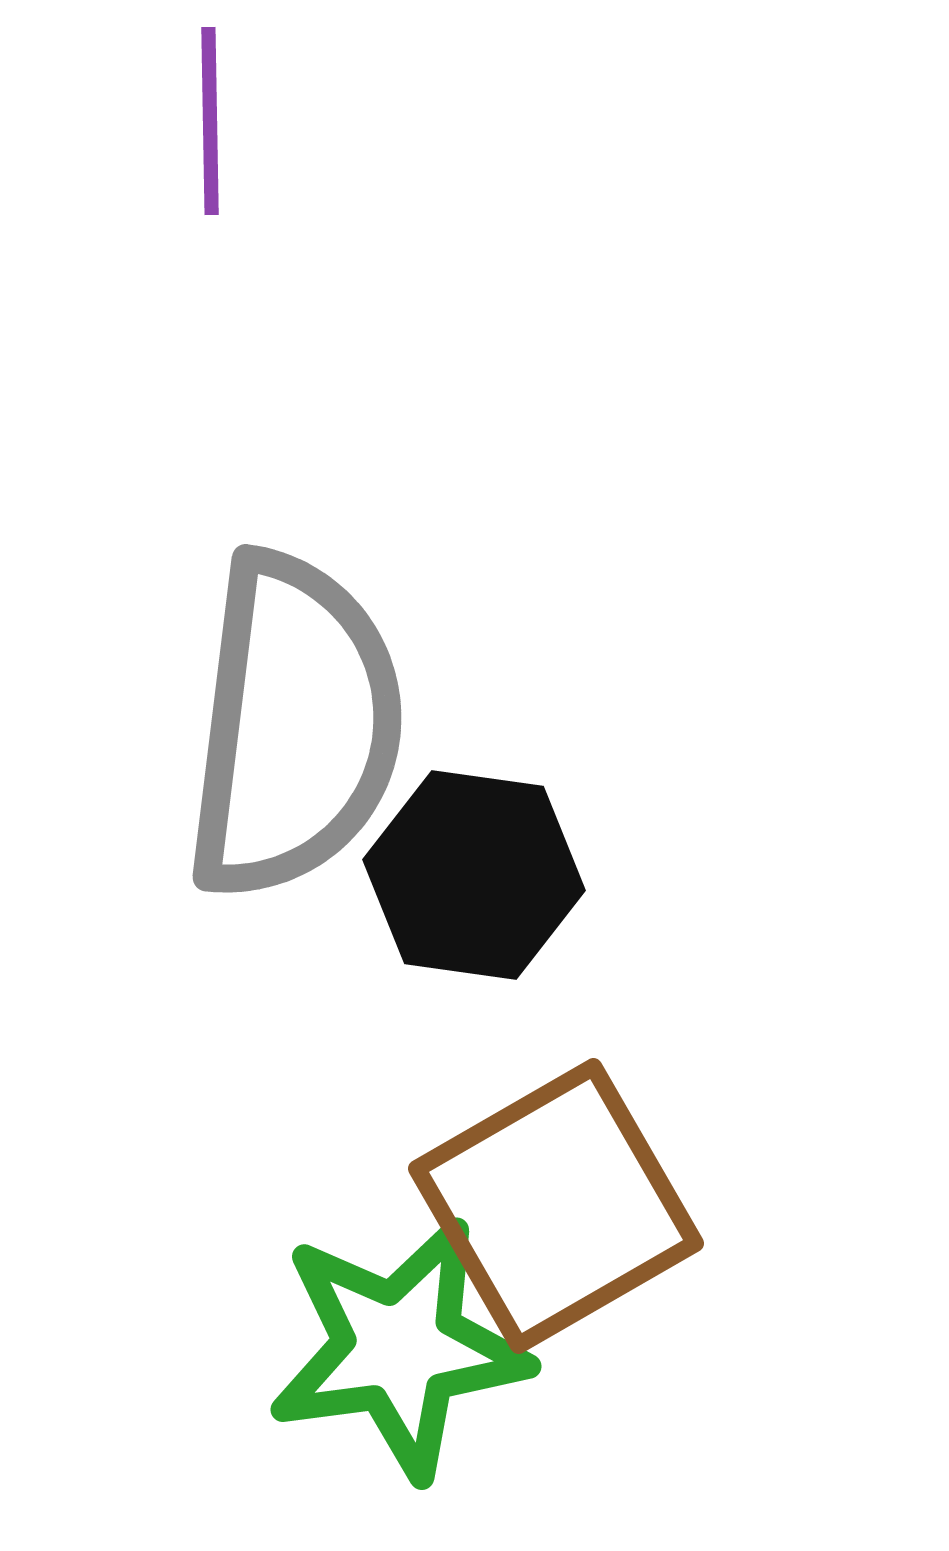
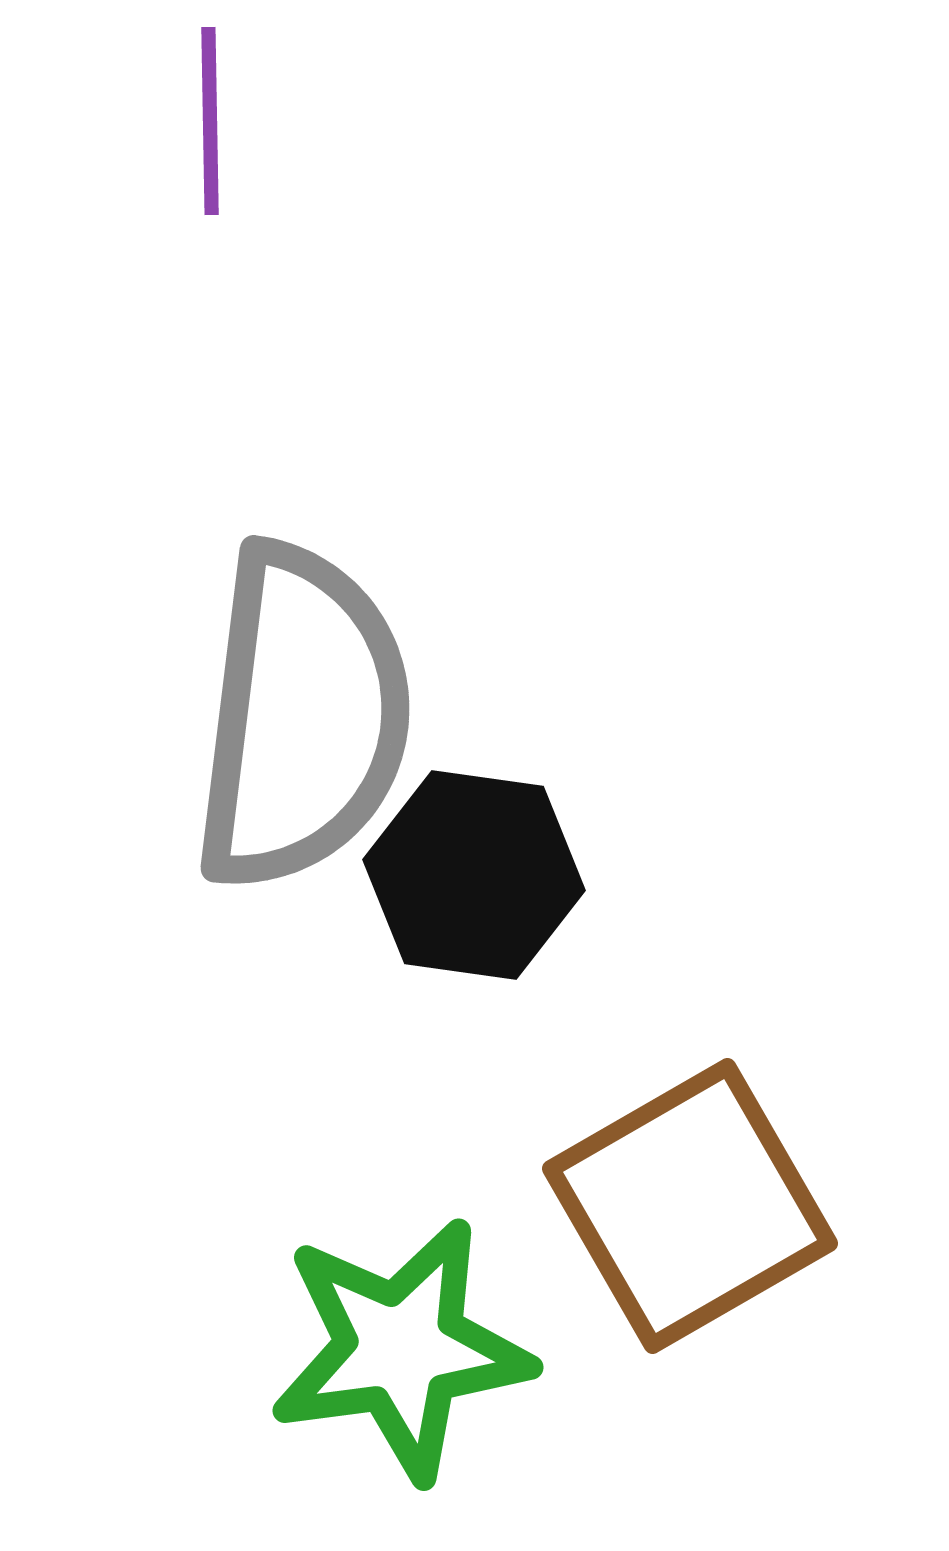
gray semicircle: moved 8 px right, 9 px up
brown square: moved 134 px right
green star: moved 2 px right, 1 px down
